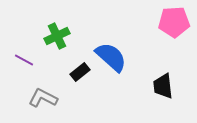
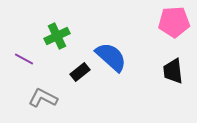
purple line: moved 1 px up
black trapezoid: moved 10 px right, 15 px up
